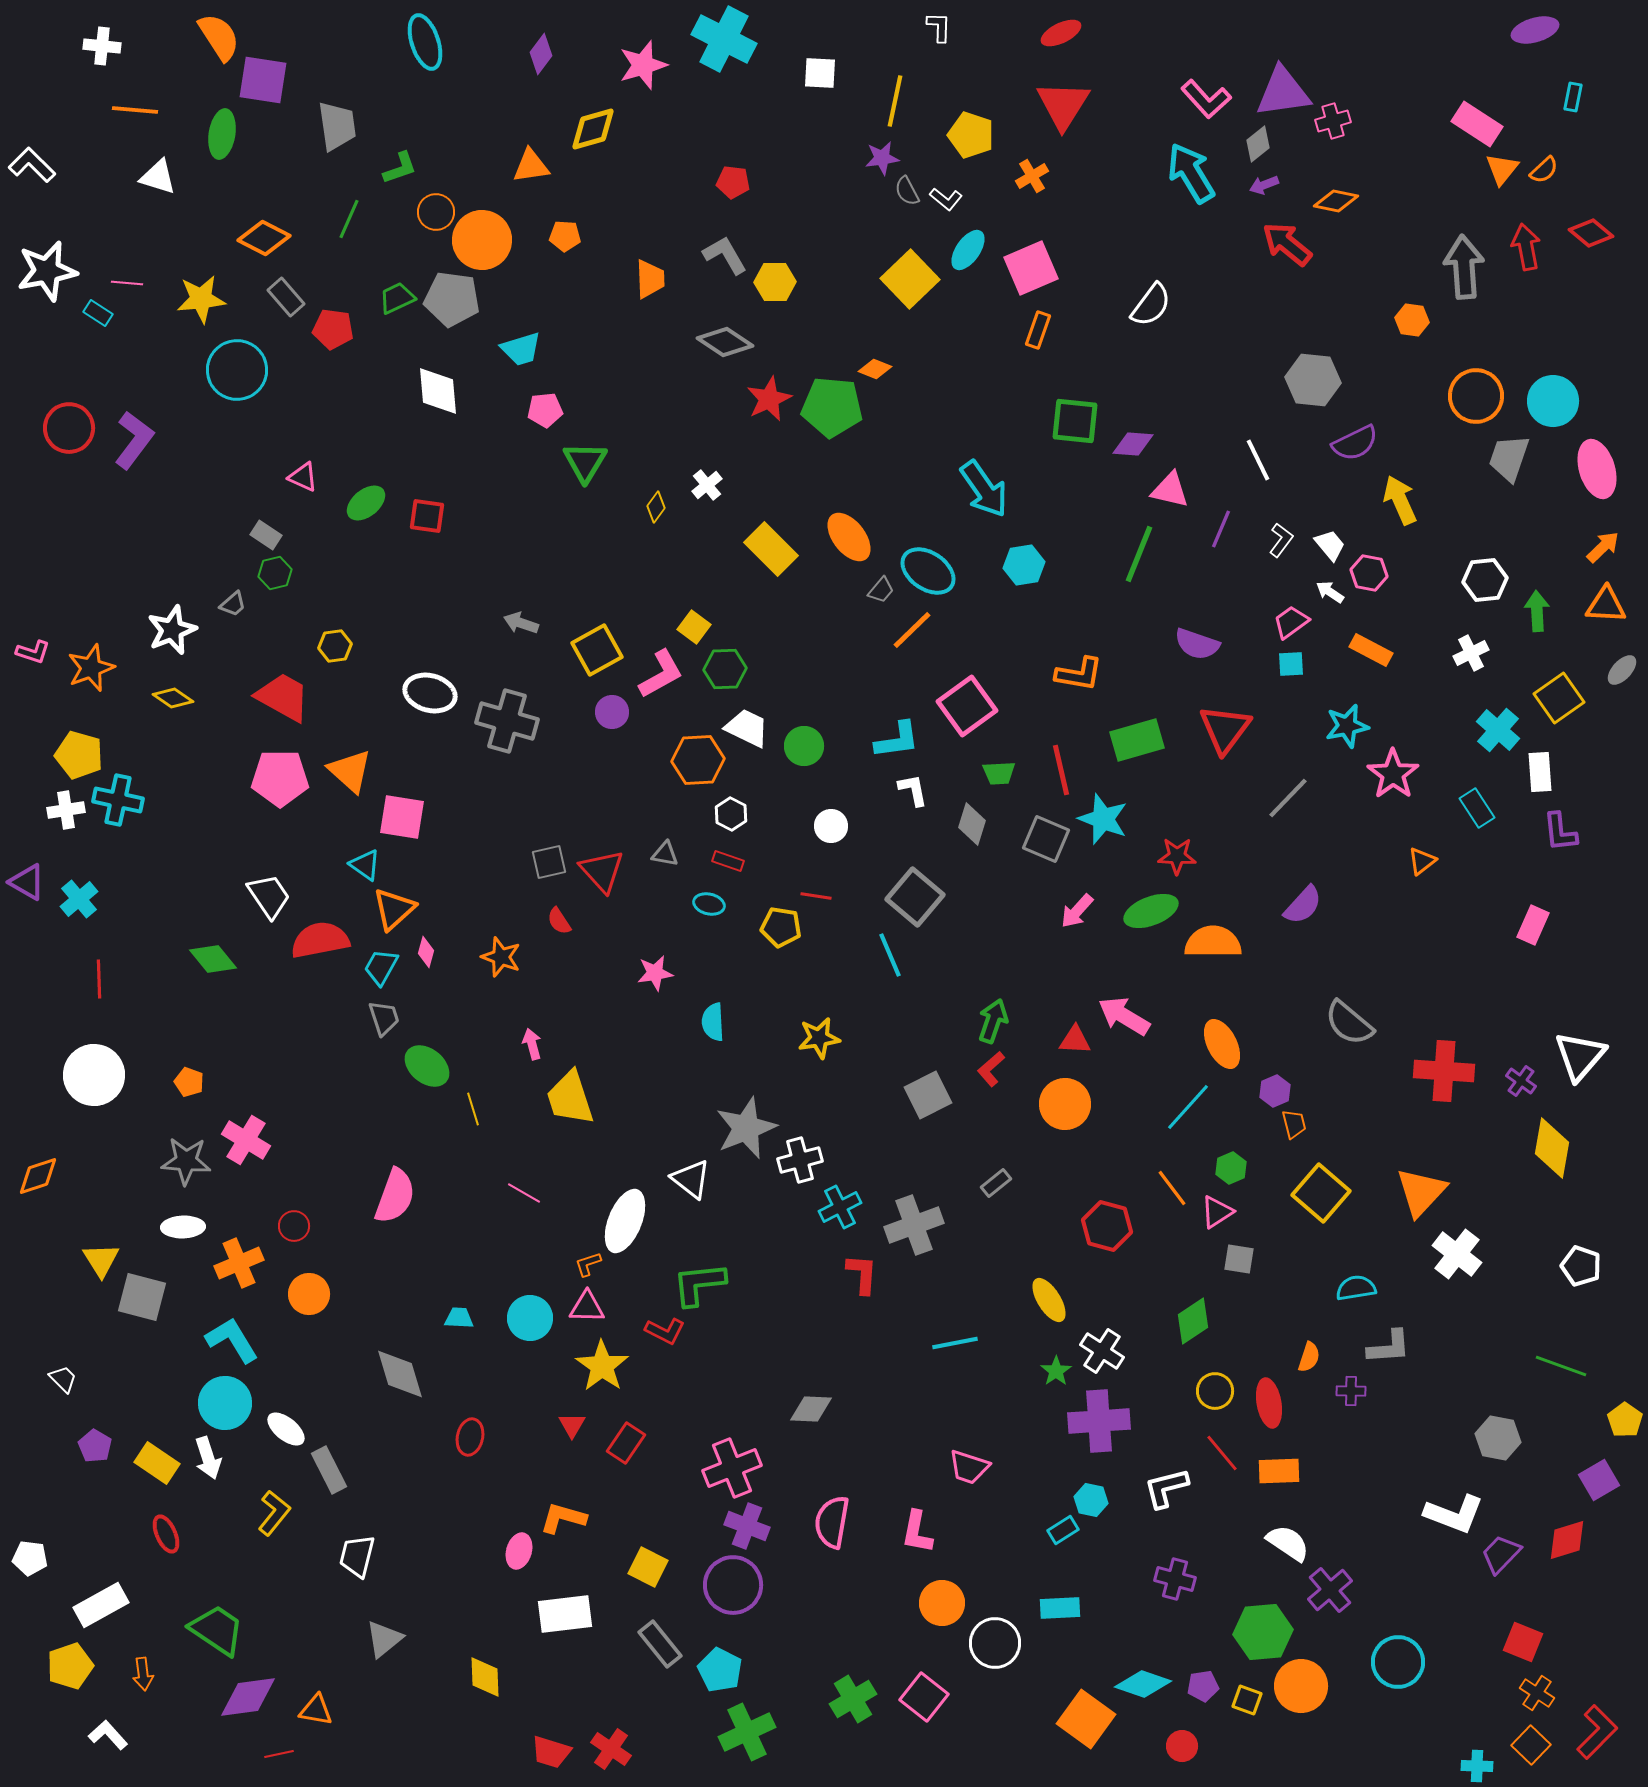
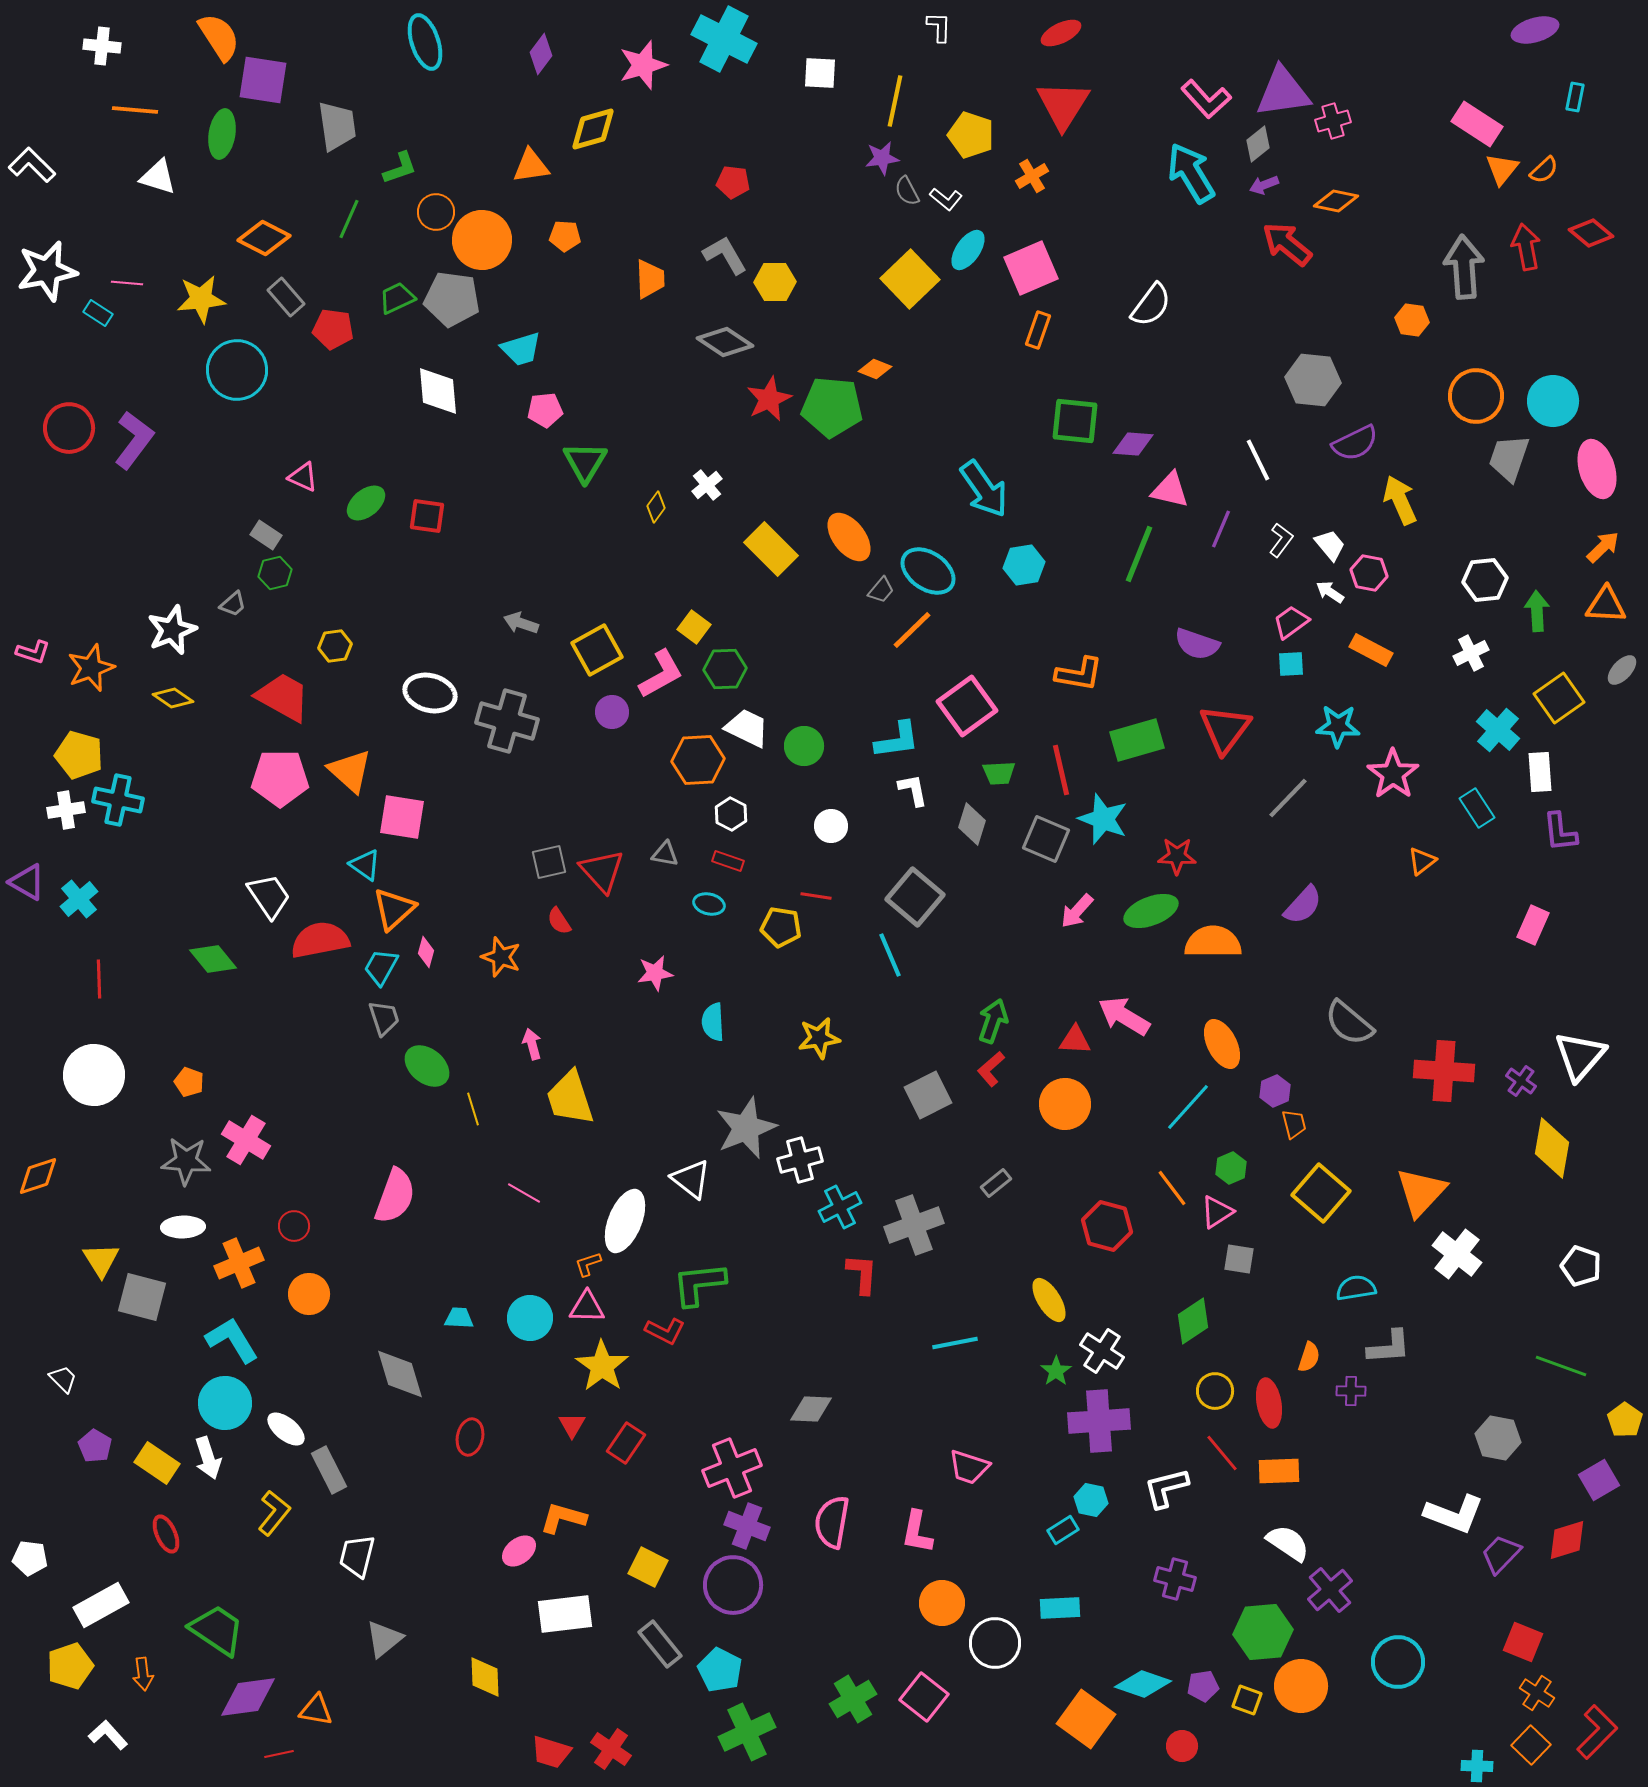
cyan rectangle at (1573, 97): moved 2 px right
cyan star at (1347, 726): moved 9 px left; rotated 15 degrees clockwise
pink ellipse at (519, 1551): rotated 36 degrees clockwise
